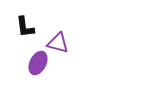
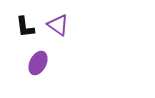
purple triangle: moved 18 px up; rotated 20 degrees clockwise
